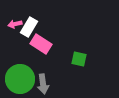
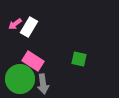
pink arrow: rotated 24 degrees counterclockwise
pink rectangle: moved 8 px left, 17 px down
